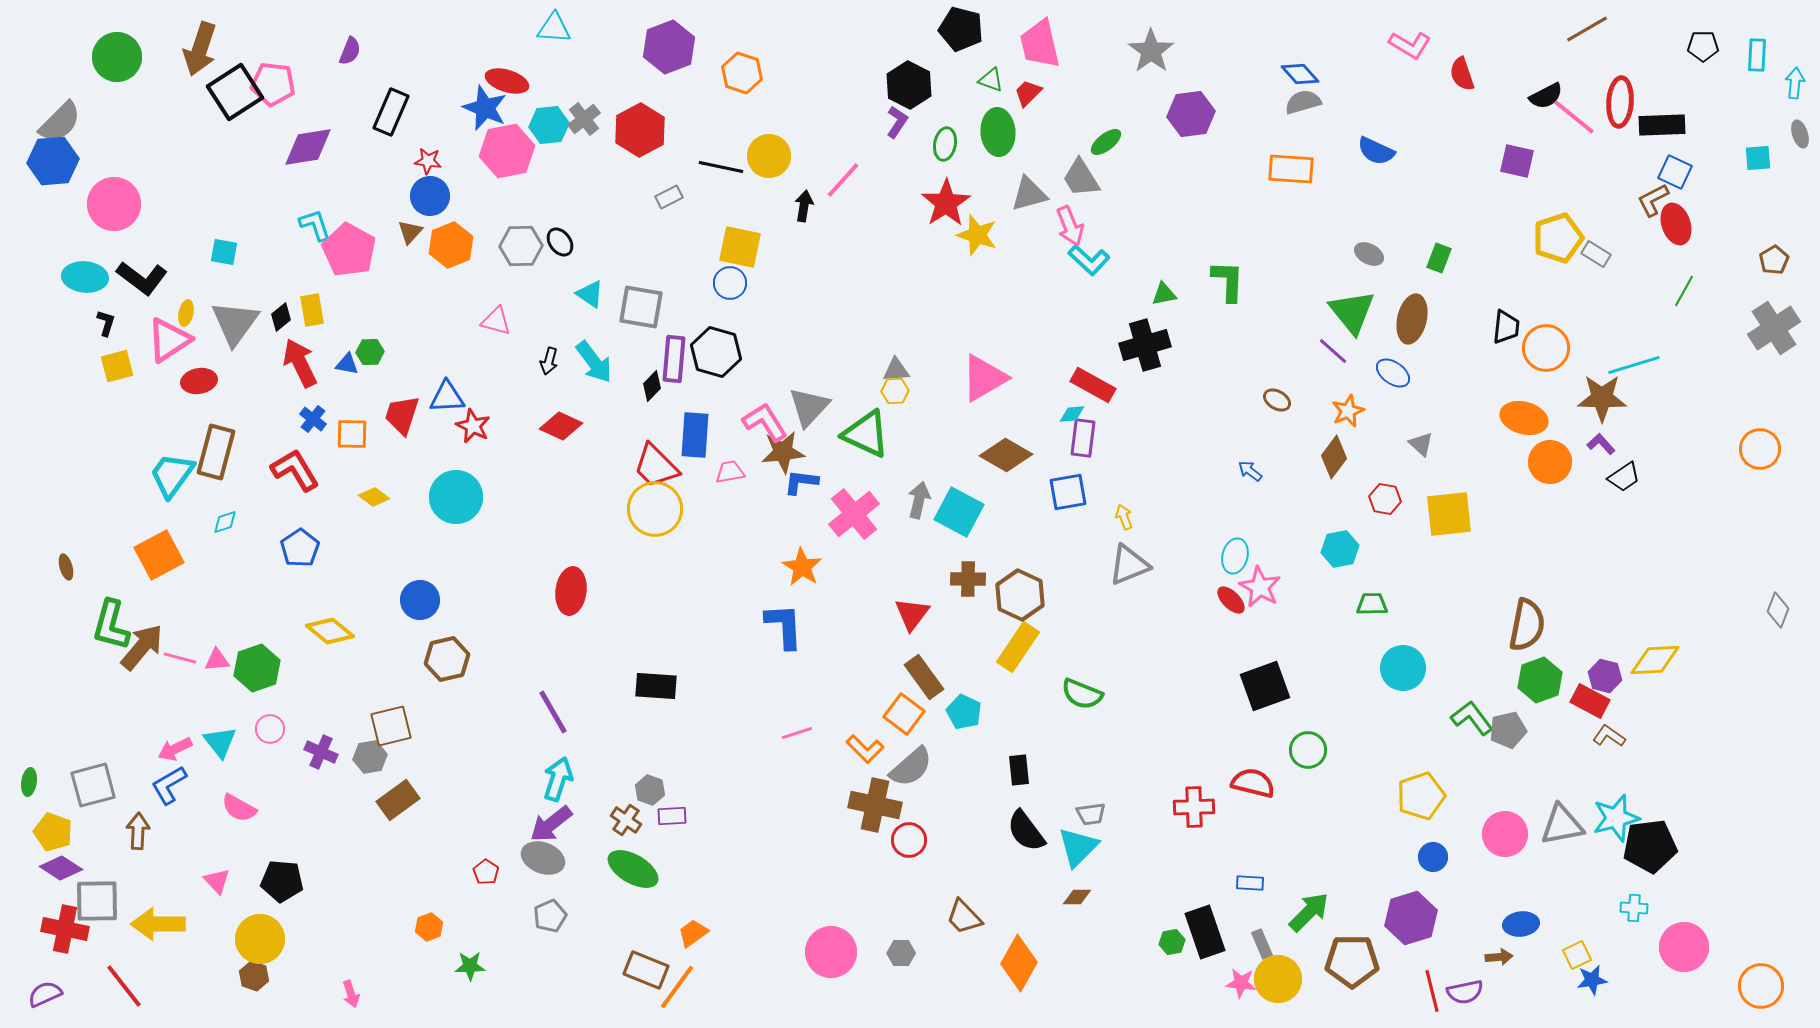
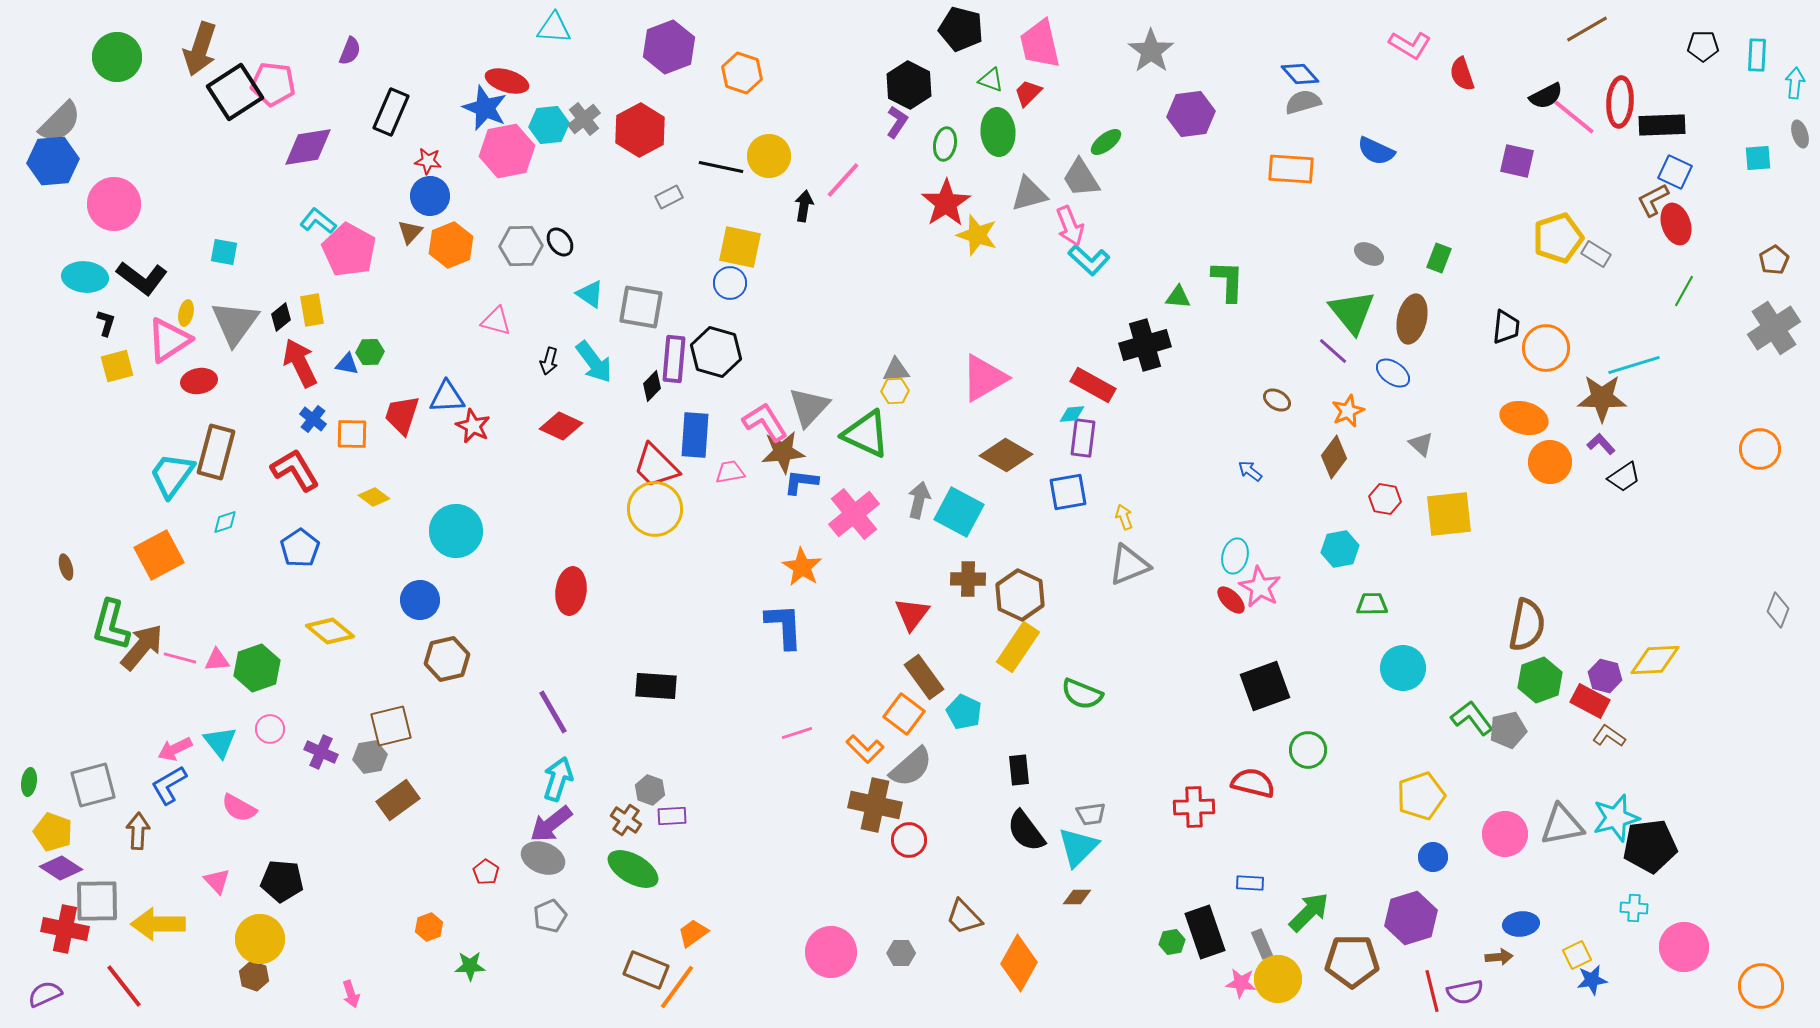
cyan L-shape at (315, 225): moved 3 px right, 4 px up; rotated 33 degrees counterclockwise
green triangle at (1164, 294): moved 14 px right, 3 px down; rotated 16 degrees clockwise
cyan circle at (456, 497): moved 34 px down
